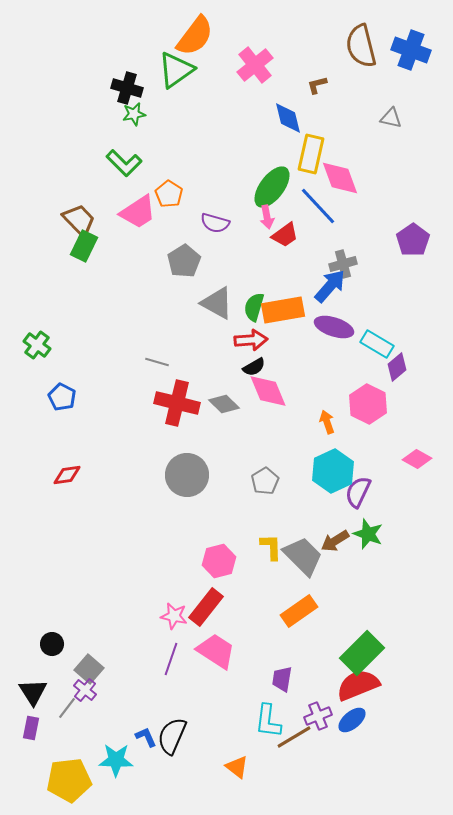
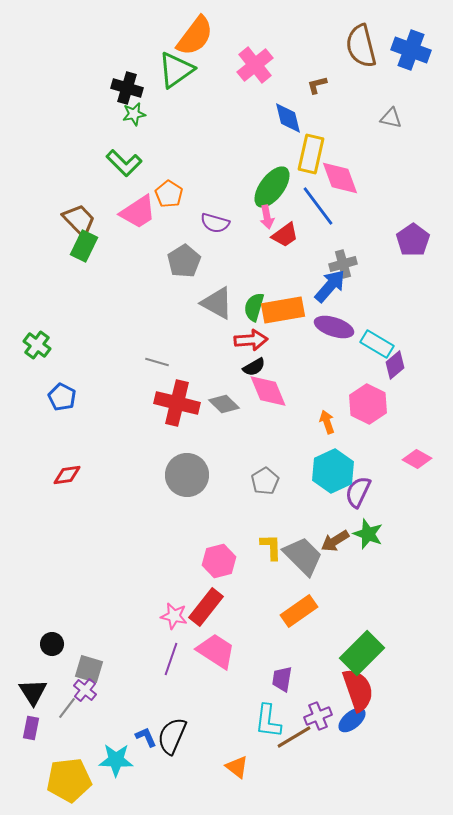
blue line at (318, 206): rotated 6 degrees clockwise
purple diamond at (397, 367): moved 2 px left, 2 px up
gray square at (89, 669): rotated 24 degrees counterclockwise
red semicircle at (358, 685): moved 5 px down; rotated 93 degrees clockwise
